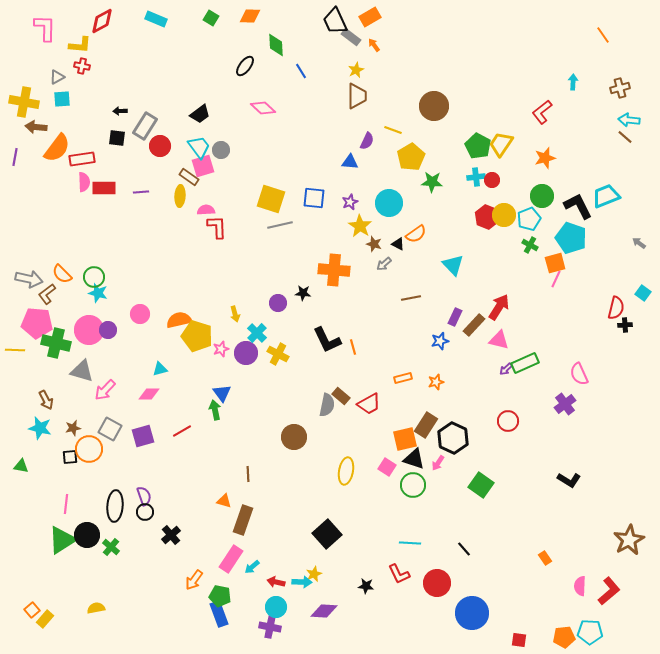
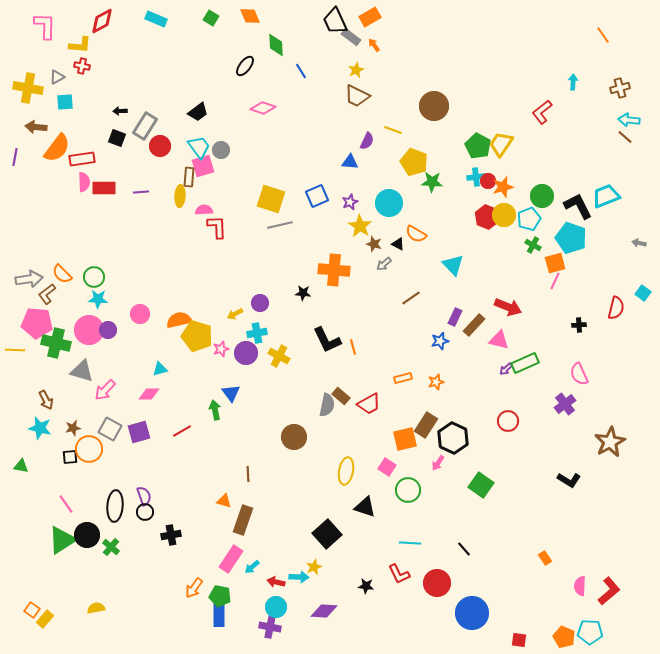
orange diamond at (250, 16): rotated 65 degrees clockwise
pink L-shape at (45, 28): moved 2 px up
brown trapezoid at (357, 96): rotated 116 degrees clockwise
cyan square at (62, 99): moved 3 px right, 3 px down
yellow cross at (24, 102): moved 4 px right, 14 px up
pink diamond at (263, 108): rotated 25 degrees counterclockwise
black trapezoid at (200, 114): moved 2 px left, 2 px up
black square at (117, 138): rotated 12 degrees clockwise
yellow pentagon at (411, 157): moved 3 px right, 5 px down; rotated 20 degrees counterclockwise
orange star at (545, 158): moved 42 px left, 29 px down
brown rectangle at (189, 177): rotated 60 degrees clockwise
red circle at (492, 180): moved 4 px left, 1 px down
blue square at (314, 198): moved 3 px right, 2 px up; rotated 30 degrees counterclockwise
pink semicircle at (206, 210): moved 2 px left
orange semicircle at (416, 234): rotated 65 degrees clockwise
gray arrow at (639, 243): rotated 24 degrees counterclockwise
green cross at (530, 245): moved 3 px right
gray arrow at (29, 279): rotated 20 degrees counterclockwise
pink line at (556, 279): moved 1 px left, 2 px down
cyan star at (98, 293): moved 6 px down; rotated 12 degrees counterclockwise
brown line at (411, 298): rotated 24 degrees counterclockwise
purple circle at (278, 303): moved 18 px left
red arrow at (499, 307): moved 9 px right; rotated 80 degrees clockwise
yellow arrow at (235, 314): rotated 77 degrees clockwise
black cross at (625, 325): moved 46 px left
cyan cross at (257, 333): rotated 36 degrees clockwise
yellow cross at (278, 354): moved 1 px right, 2 px down
blue triangle at (222, 393): moved 9 px right
purple square at (143, 436): moved 4 px left, 4 px up
black triangle at (414, 459): moved 49 px left, 48 px down
green circle at (413, 485): moved 5 px left, 5 px down
pink line at (66, 504): rotated 42 degrees counterclockwise
black cross at (171, 535): rotated 30 degrees clockwise
brown star at (629, 540): moved 19 px left, 98 px up
yellow star at (314, 574): moved 7 px up
orange arrow at (194, 580): moved 8 px down
cyan arrow at (302, 582): moved 3 px left, 5 px up
orange square at (32, 610): rotated 14 degrees counterclockwise
blue rectangle at (219, 614): rotated 20 degrees clockwise
orange pentagon at (564, 637): rotated 30 degrees clockwise
